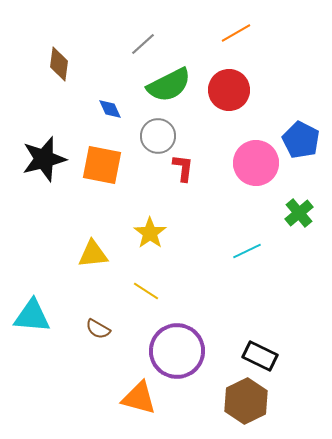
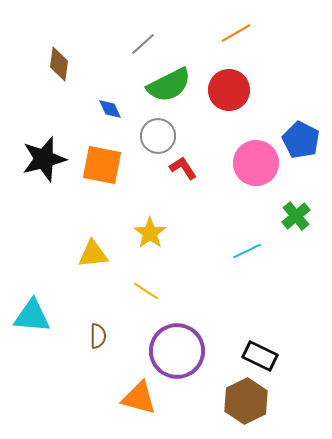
red L-shape: rotated 40 degrees counterclockwise
green cross: moved 3 px left, 3 px down
brown semicircle: moved 7 px down; rotated 120 degrees counterclockwise
